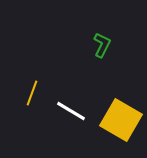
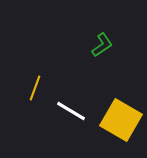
green L-shape: rotated 30 degrees clockwise
yellow line: moved 3 px right, 5 px up
